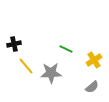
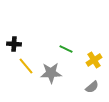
black cross: rotated 16 degrees clockwise
